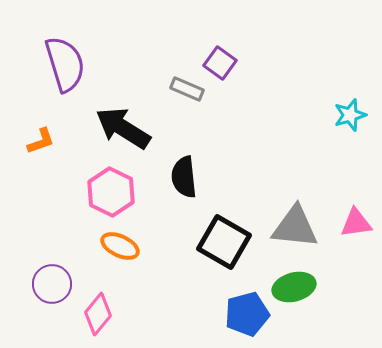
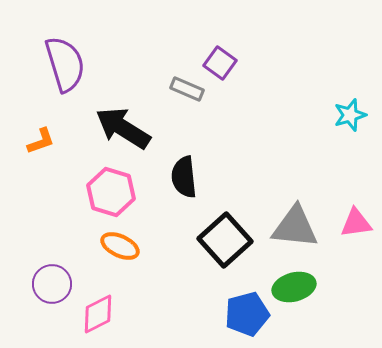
pink hexagon: rotated 9 degrees counterclockwise
black square: moved 1 px right, 2 px up; rotated 18 degrees clockwise
pink diamond: rotated 24 degrees clockwise
